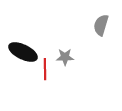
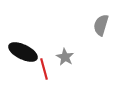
gray star: rotated 30 degrees clockwise
red line: moved 1 px left; rotated 15 degrees counterclockwise
